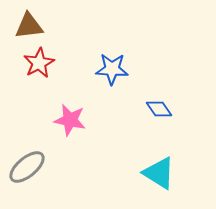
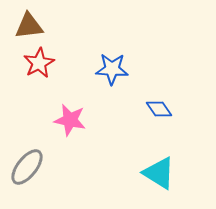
gray ellipse: rotated 12 degrees counterclockwise
